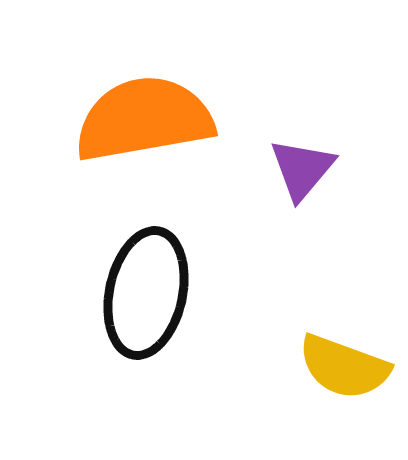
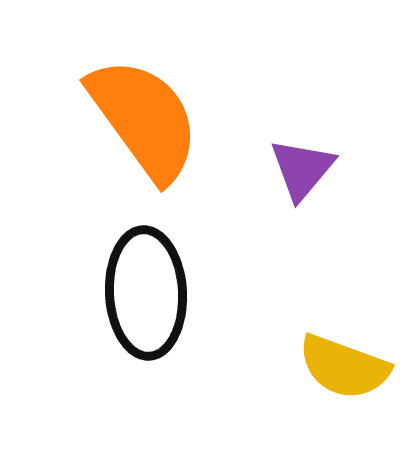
orange semicircle: rotated 64 degrees clockwise
black ellipse: rotated 15 degrees counterclockwise
